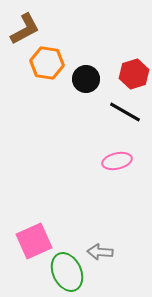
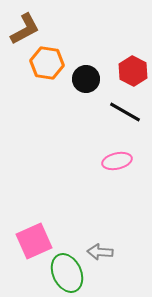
red hexagon: moved 1 px left, 3 px up; rotated 16 degrees counterclockwise
green ellipse: moved 1 px down
